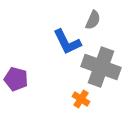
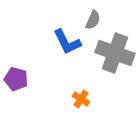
gray cross: moved 14 px right, 14 px up
